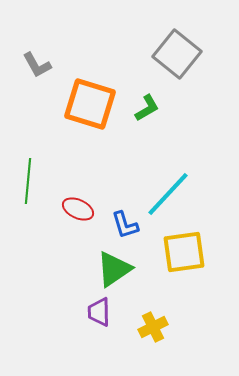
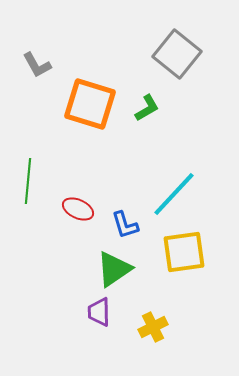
cyan line: moved 6 px right
